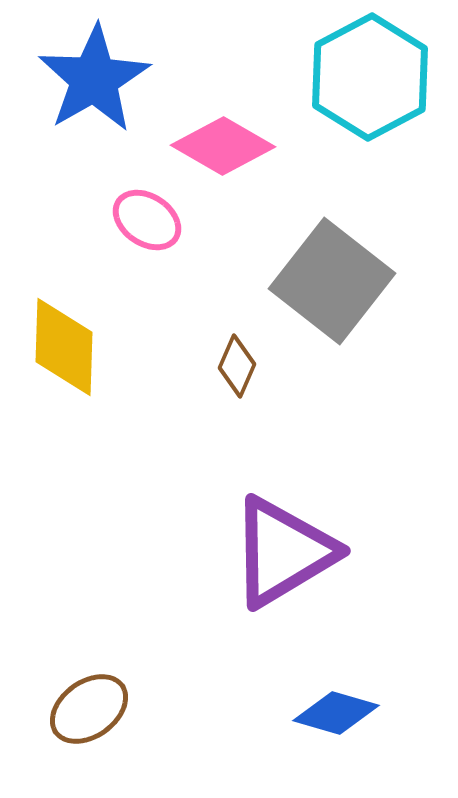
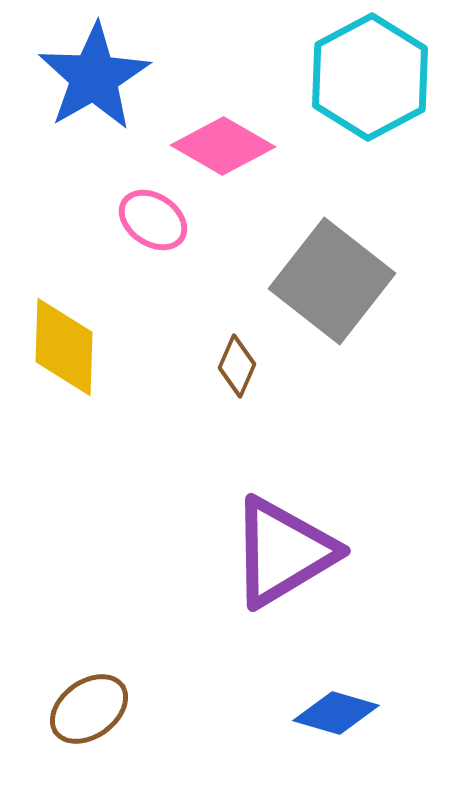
blue star: moved 2 px up
pink ellipse: moved 6 px right
